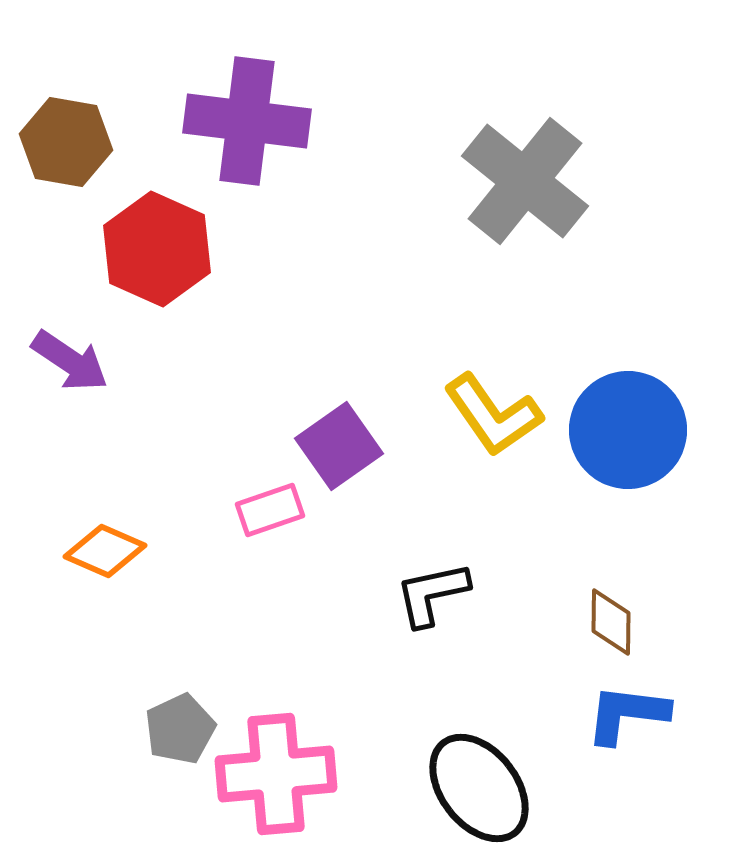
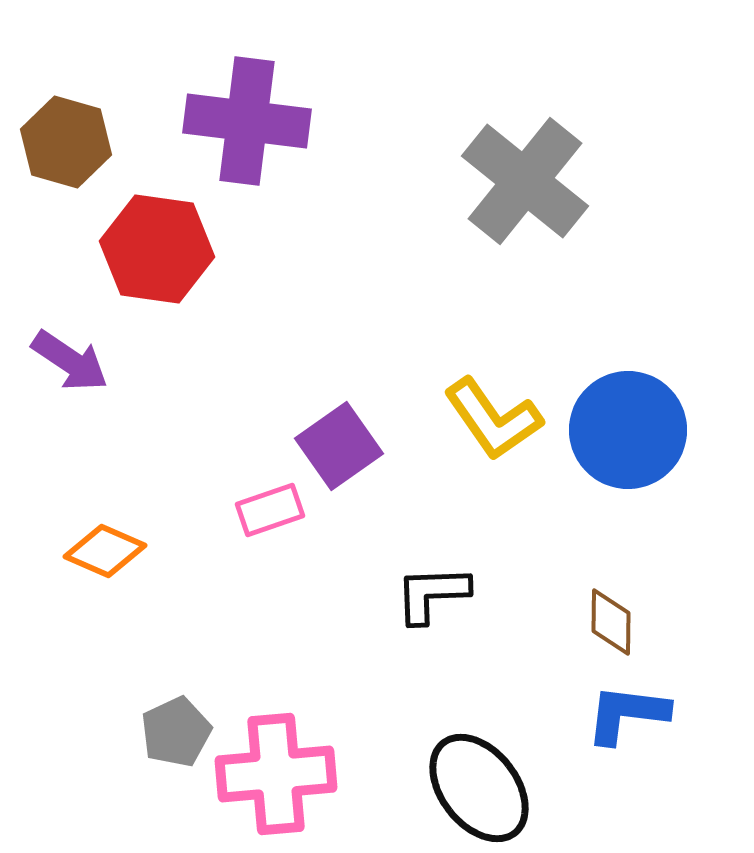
brown hexagon: rotated 6 degrees clockwise
red hexagon: rotated 16 degrees counterclockwise
yellow L-shape: moved 4 px down
black L-shape: rotated 10 degrees clockwise
gray pentagon: moved 4 px left, 3 px down
